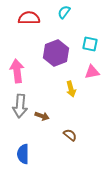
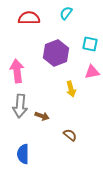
cyan semicircle: moved 2 px right, 1 px down
